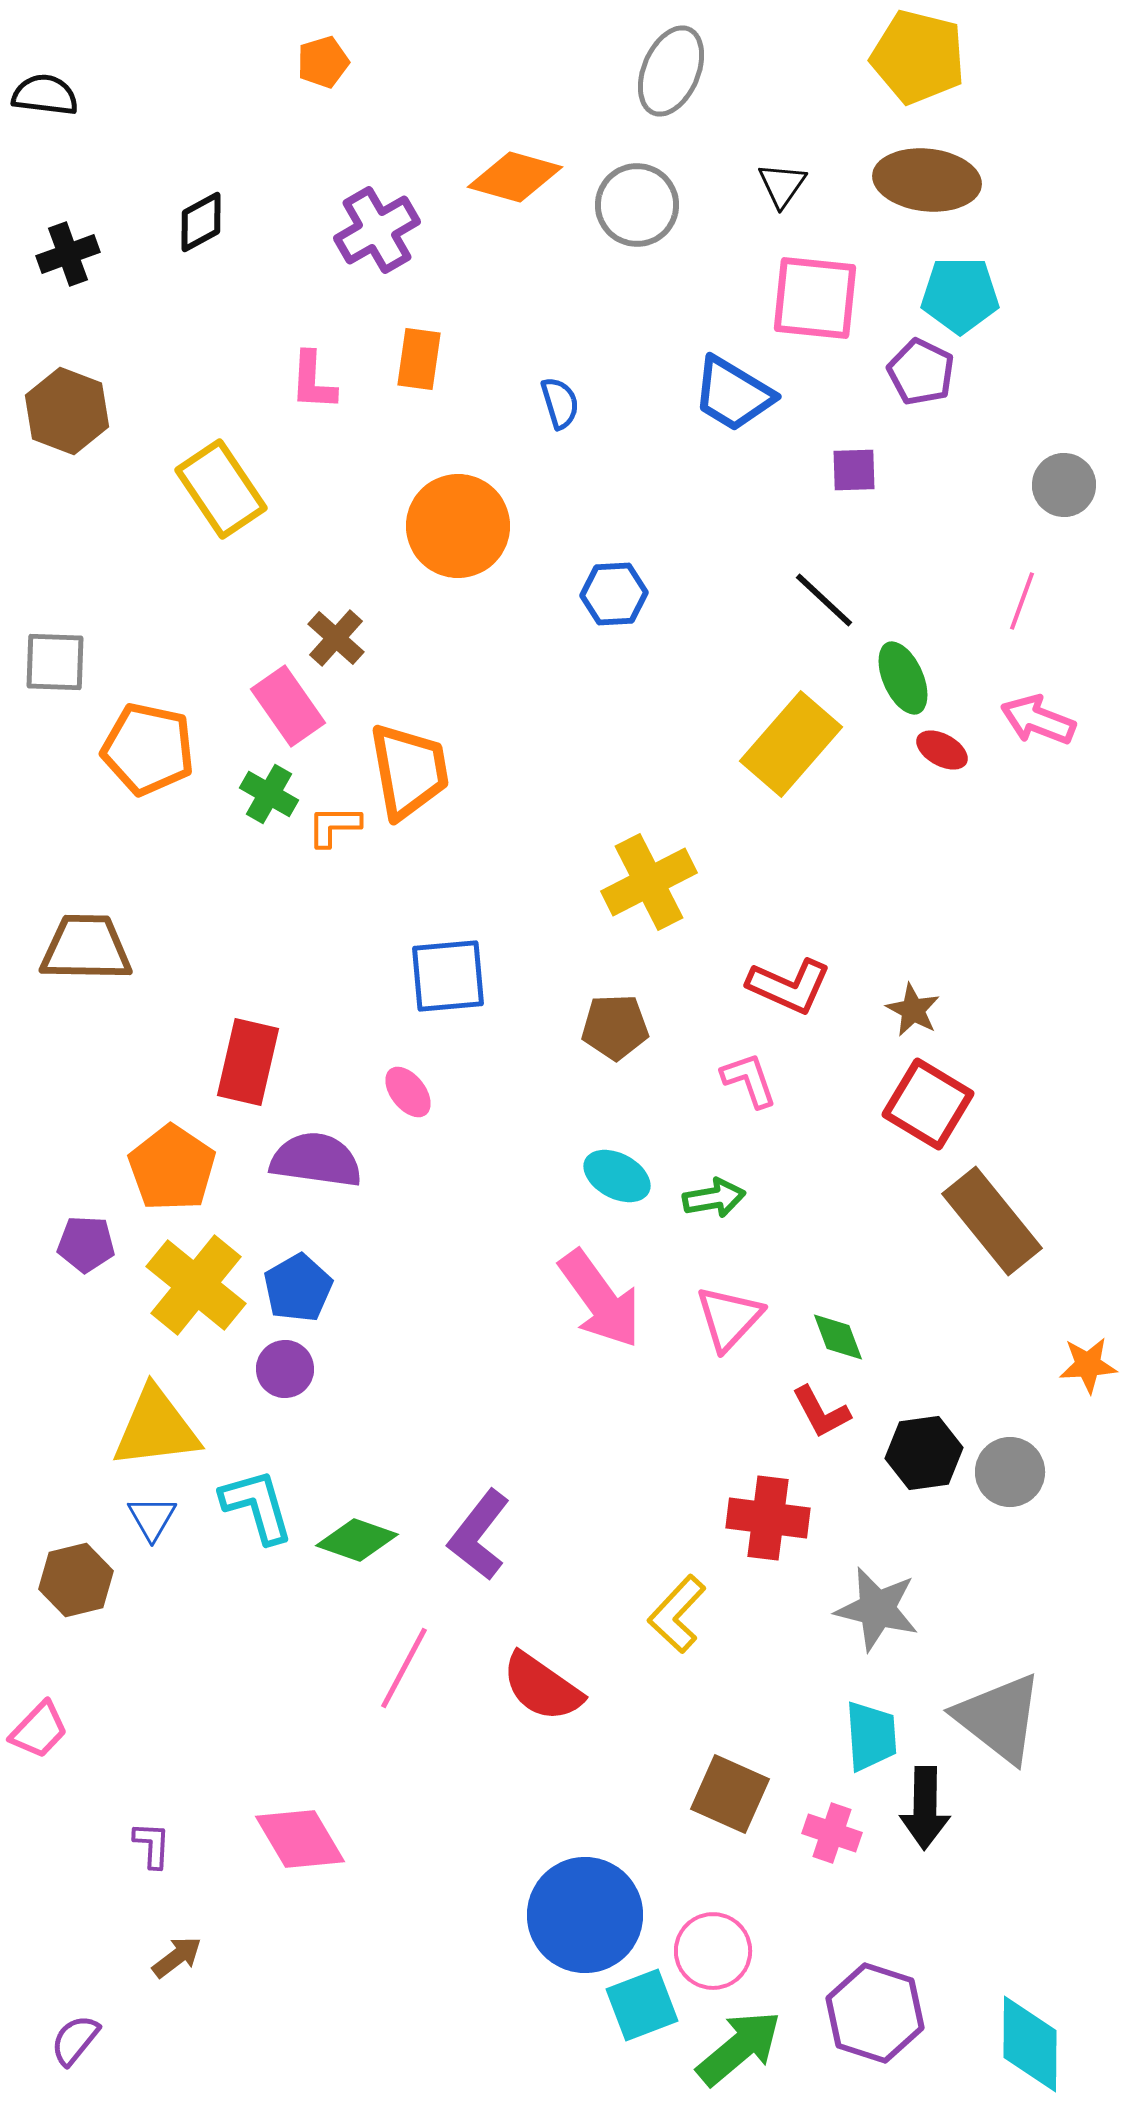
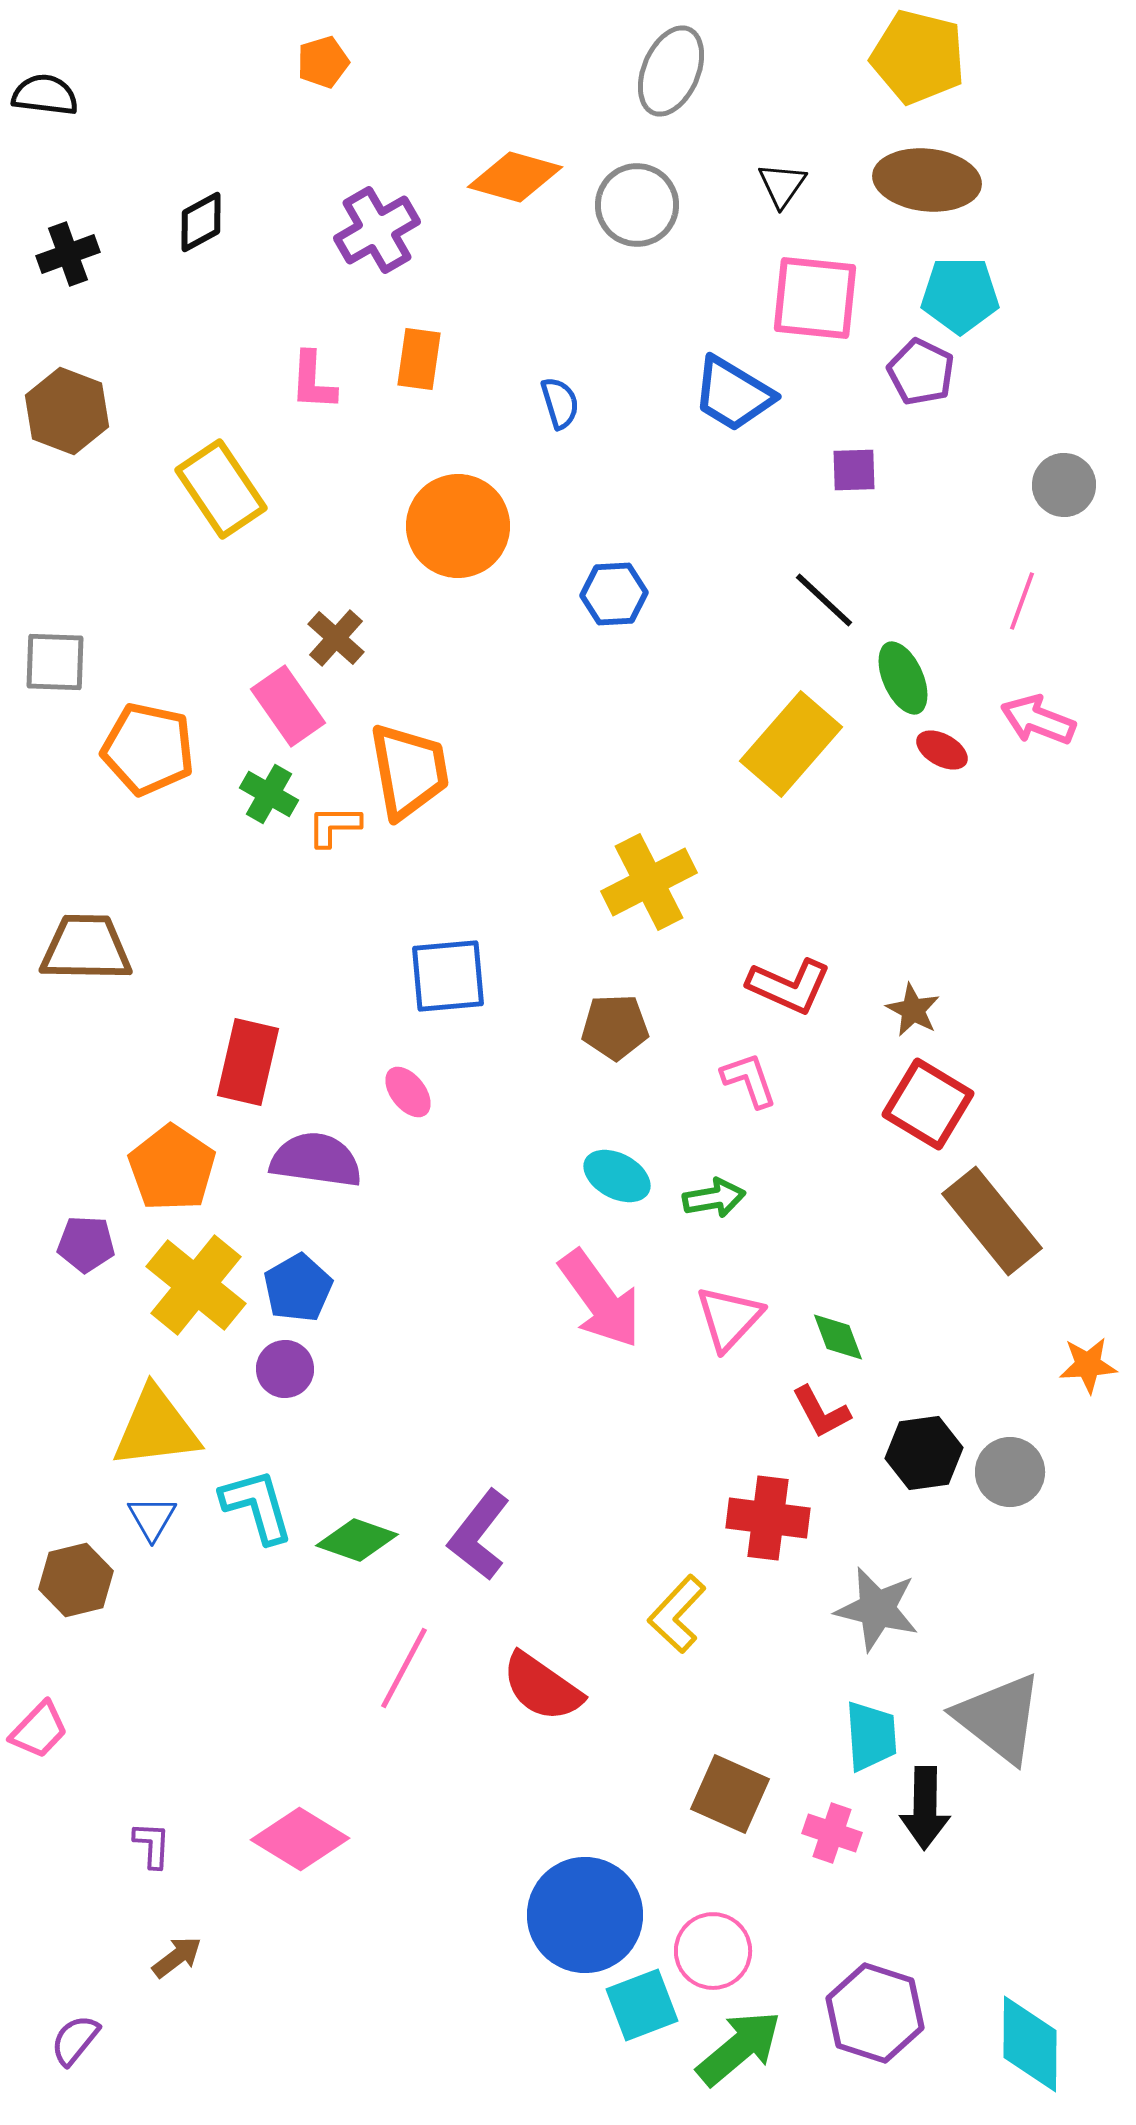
pink diamond at (300, 1839): rotated 28 degrees counterclockwise
